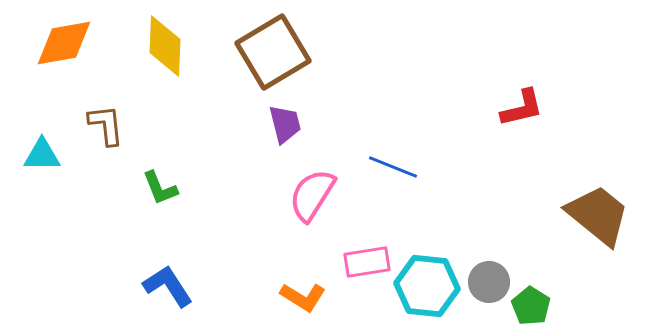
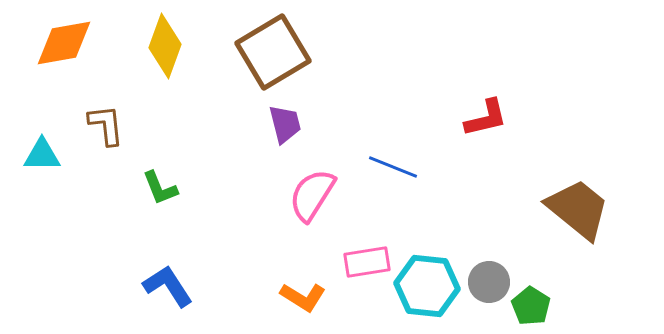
yellow diamond: rotated 18 degrees clockwise
red L-shape: moved 36 px left, 10 px down
brown trapezoid: moved 20 px left, 6 px up
